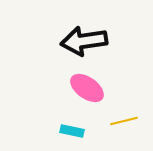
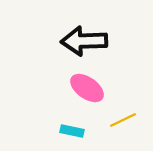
black arrow: rotated 6 degrees clockwise
yellow line: moved 1 px left, 1 px up; rotated 12 degrees counterclockwise
